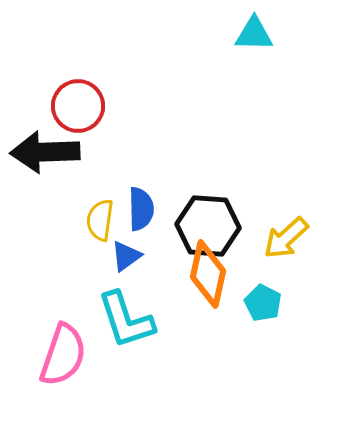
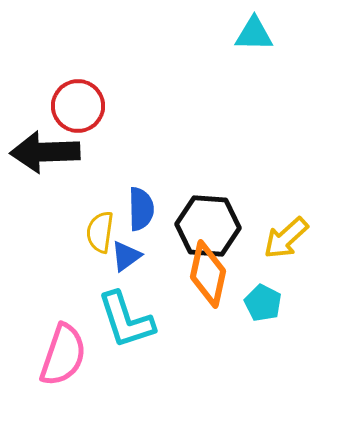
yellow semicircle: moved 12 px down
